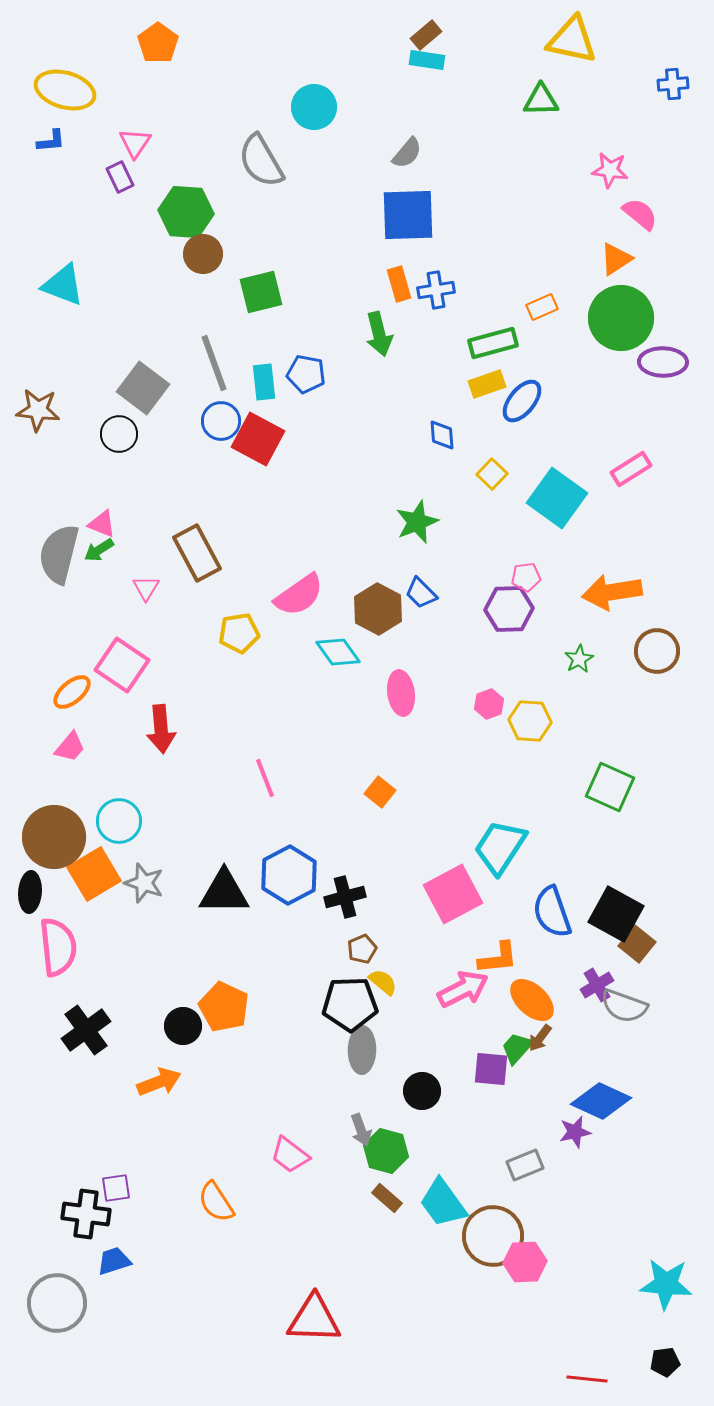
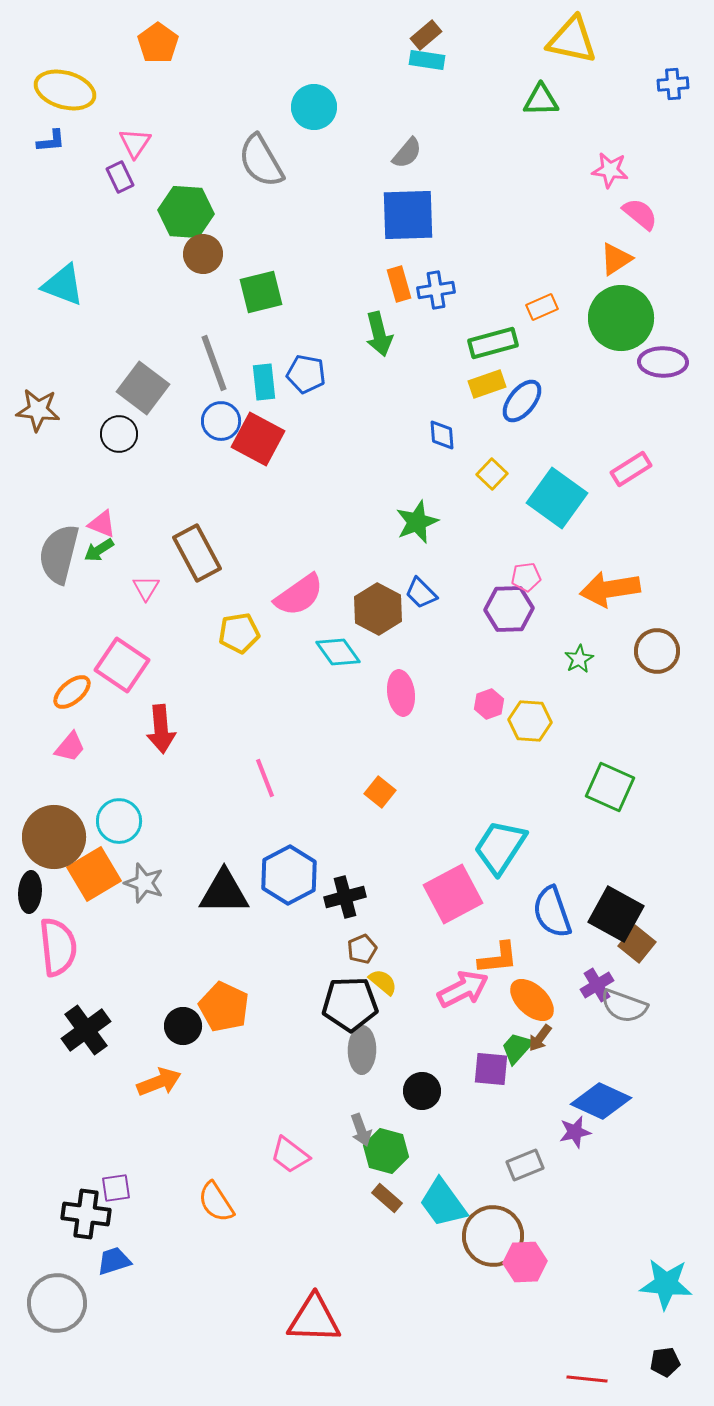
orange arrow at (612, 592): moved 2 px left, 3 px up
